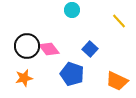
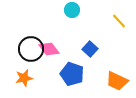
black circle: moved 4 px right, 3 px down
